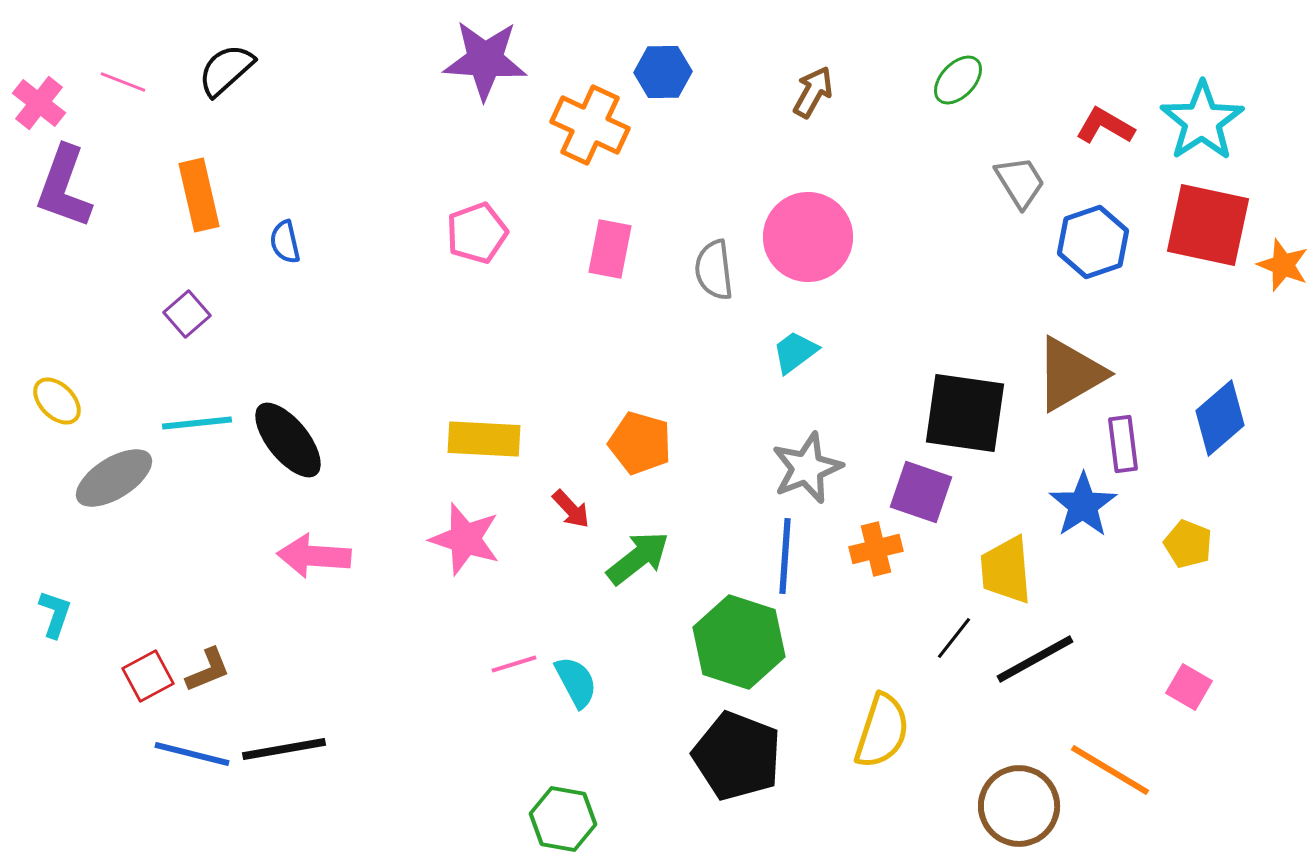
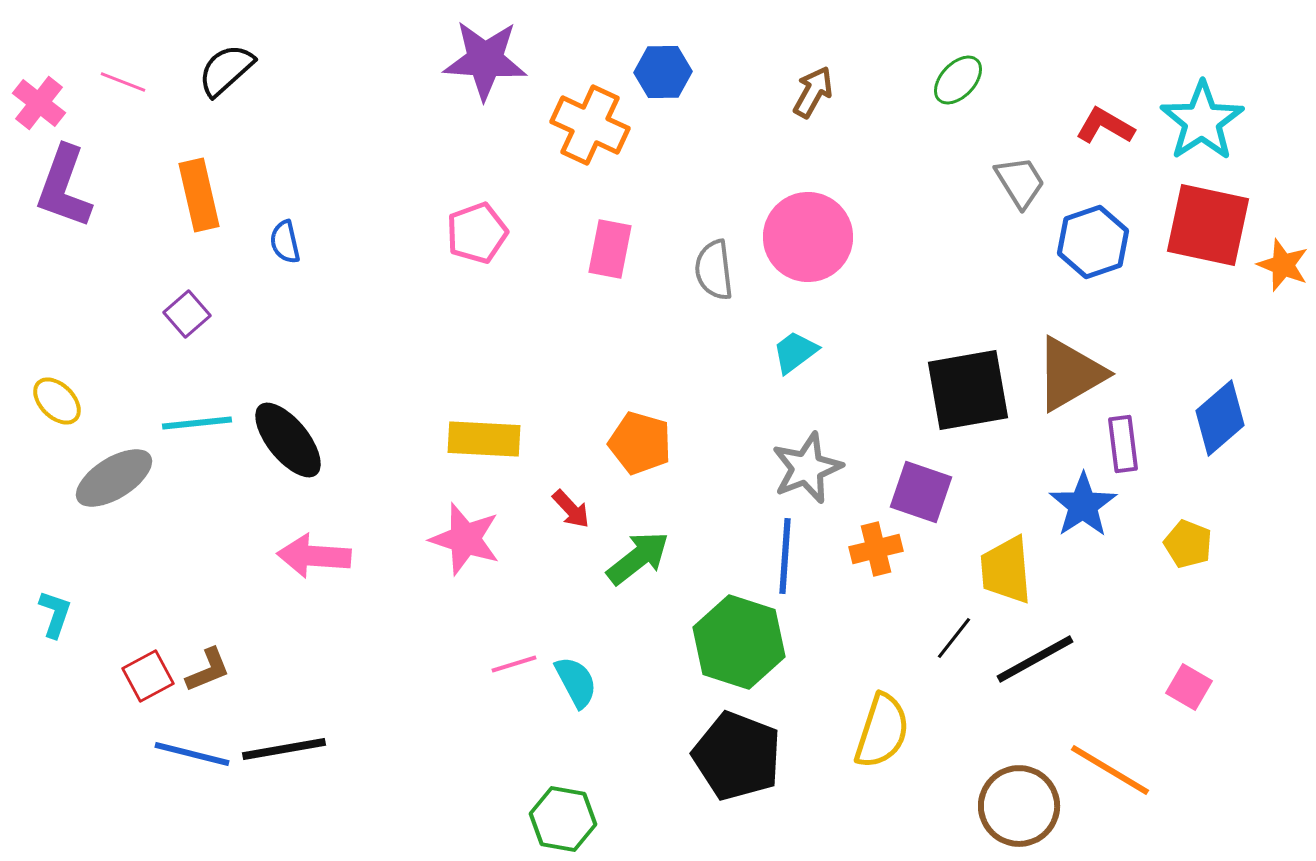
black square at (965, 413): moved 3 px right, 23 px up; rotated 18 degrees counterclockwise
